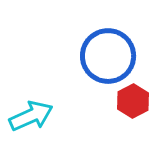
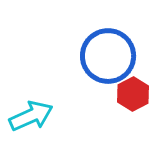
red hexagon: moved 7 px up
